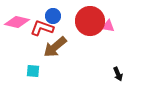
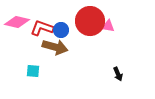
blue circle: moved 8 px right, 14 px down
brown arrow: rotated 125 degrees counterclockwise
